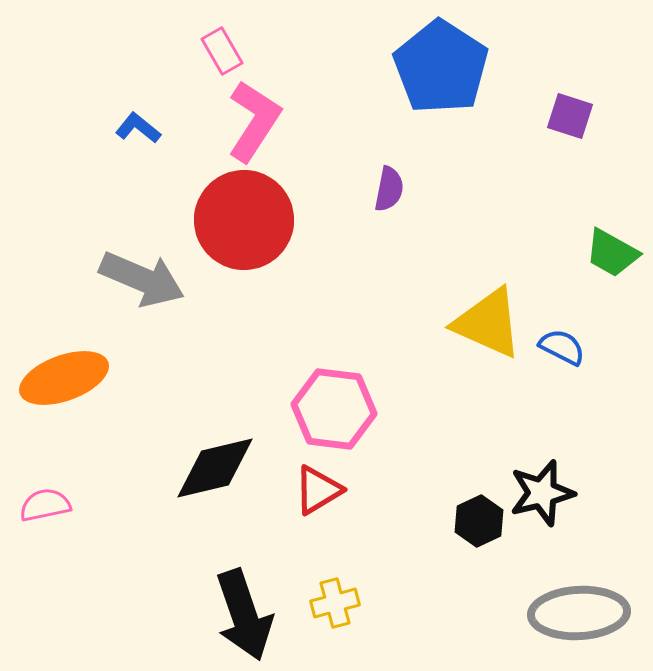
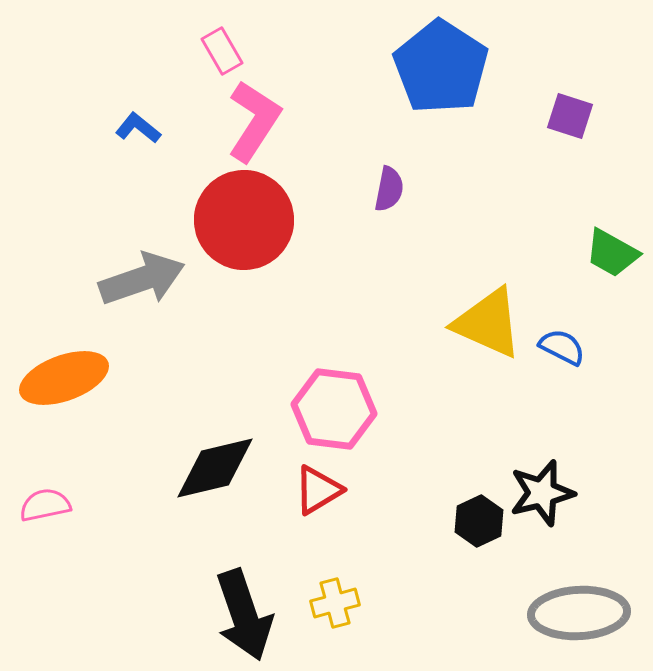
gray arrow: rotated 42 degrees counterclockwise
